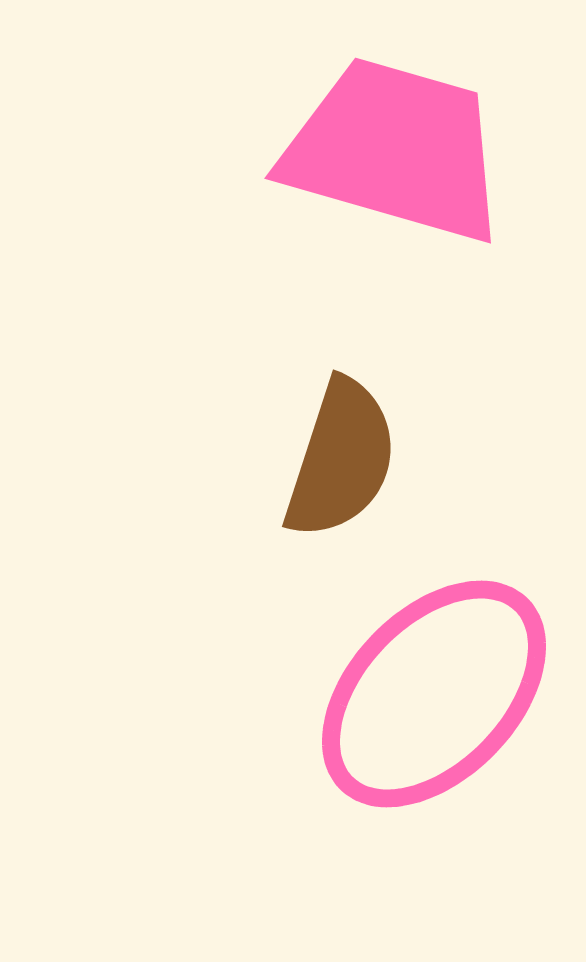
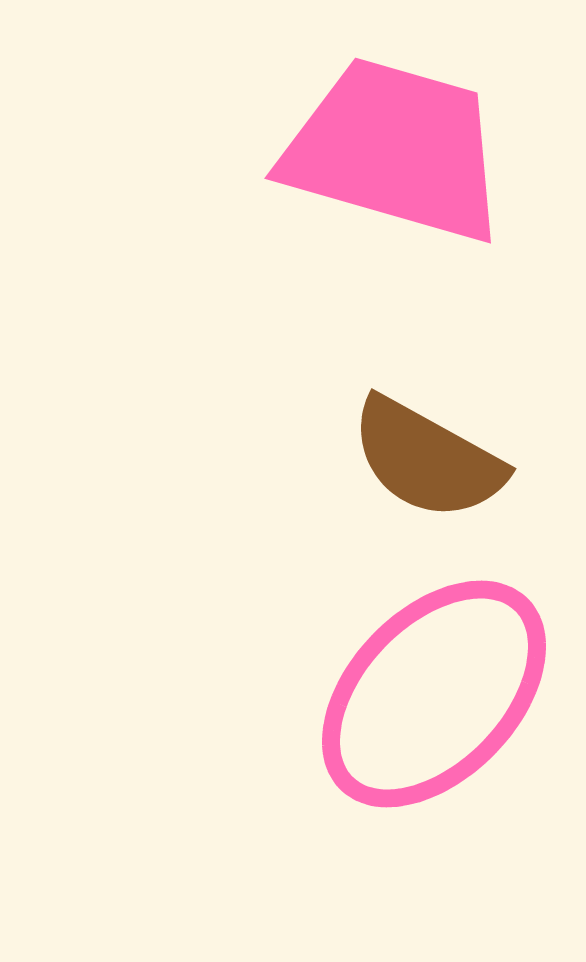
brown semicircle: moved 86 px right; rotated 101 degrees clockwise
